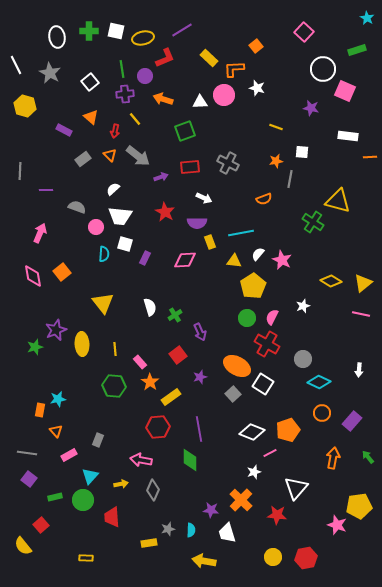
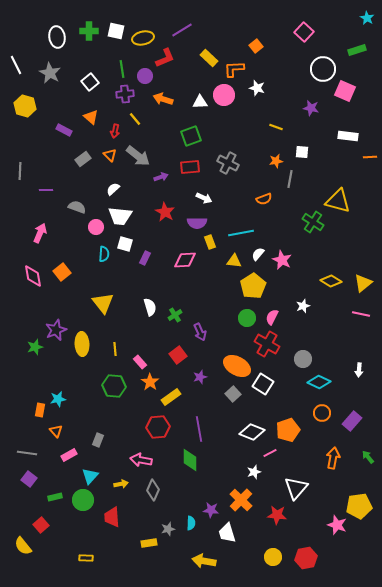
green square at (185, 131): moved 6 px right, 5 px down
cyan semicircle at (191, 530): moved 7 px up
